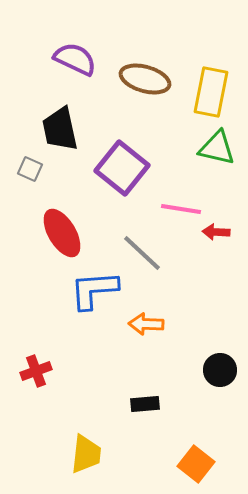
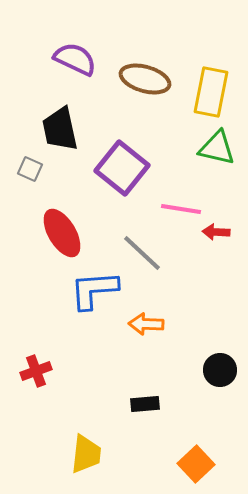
orange square: rotated 9 degrees clockwise
